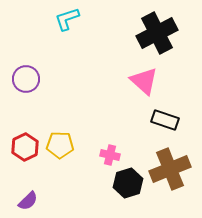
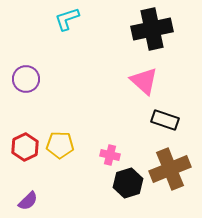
black cross: moved 5 px left, 4 px up; rotated 15 degrees clockwise
